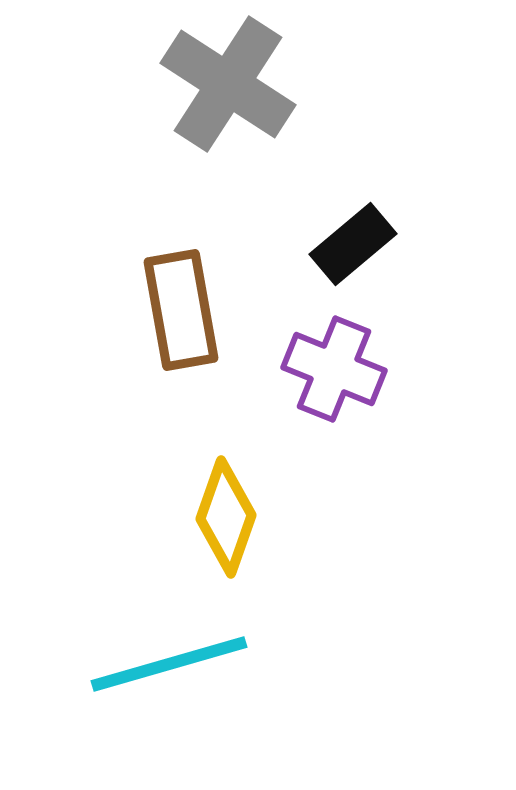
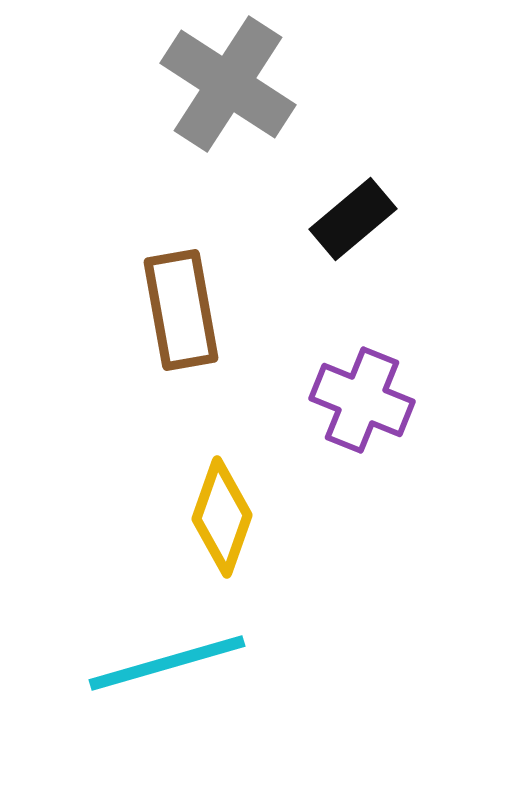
black rectangle: moved 25 px up
purple cross: moved 28 px right, 31 px down
yellow diamond: moved 4 px left
cyan line: moved 2 px left, 1 px up
